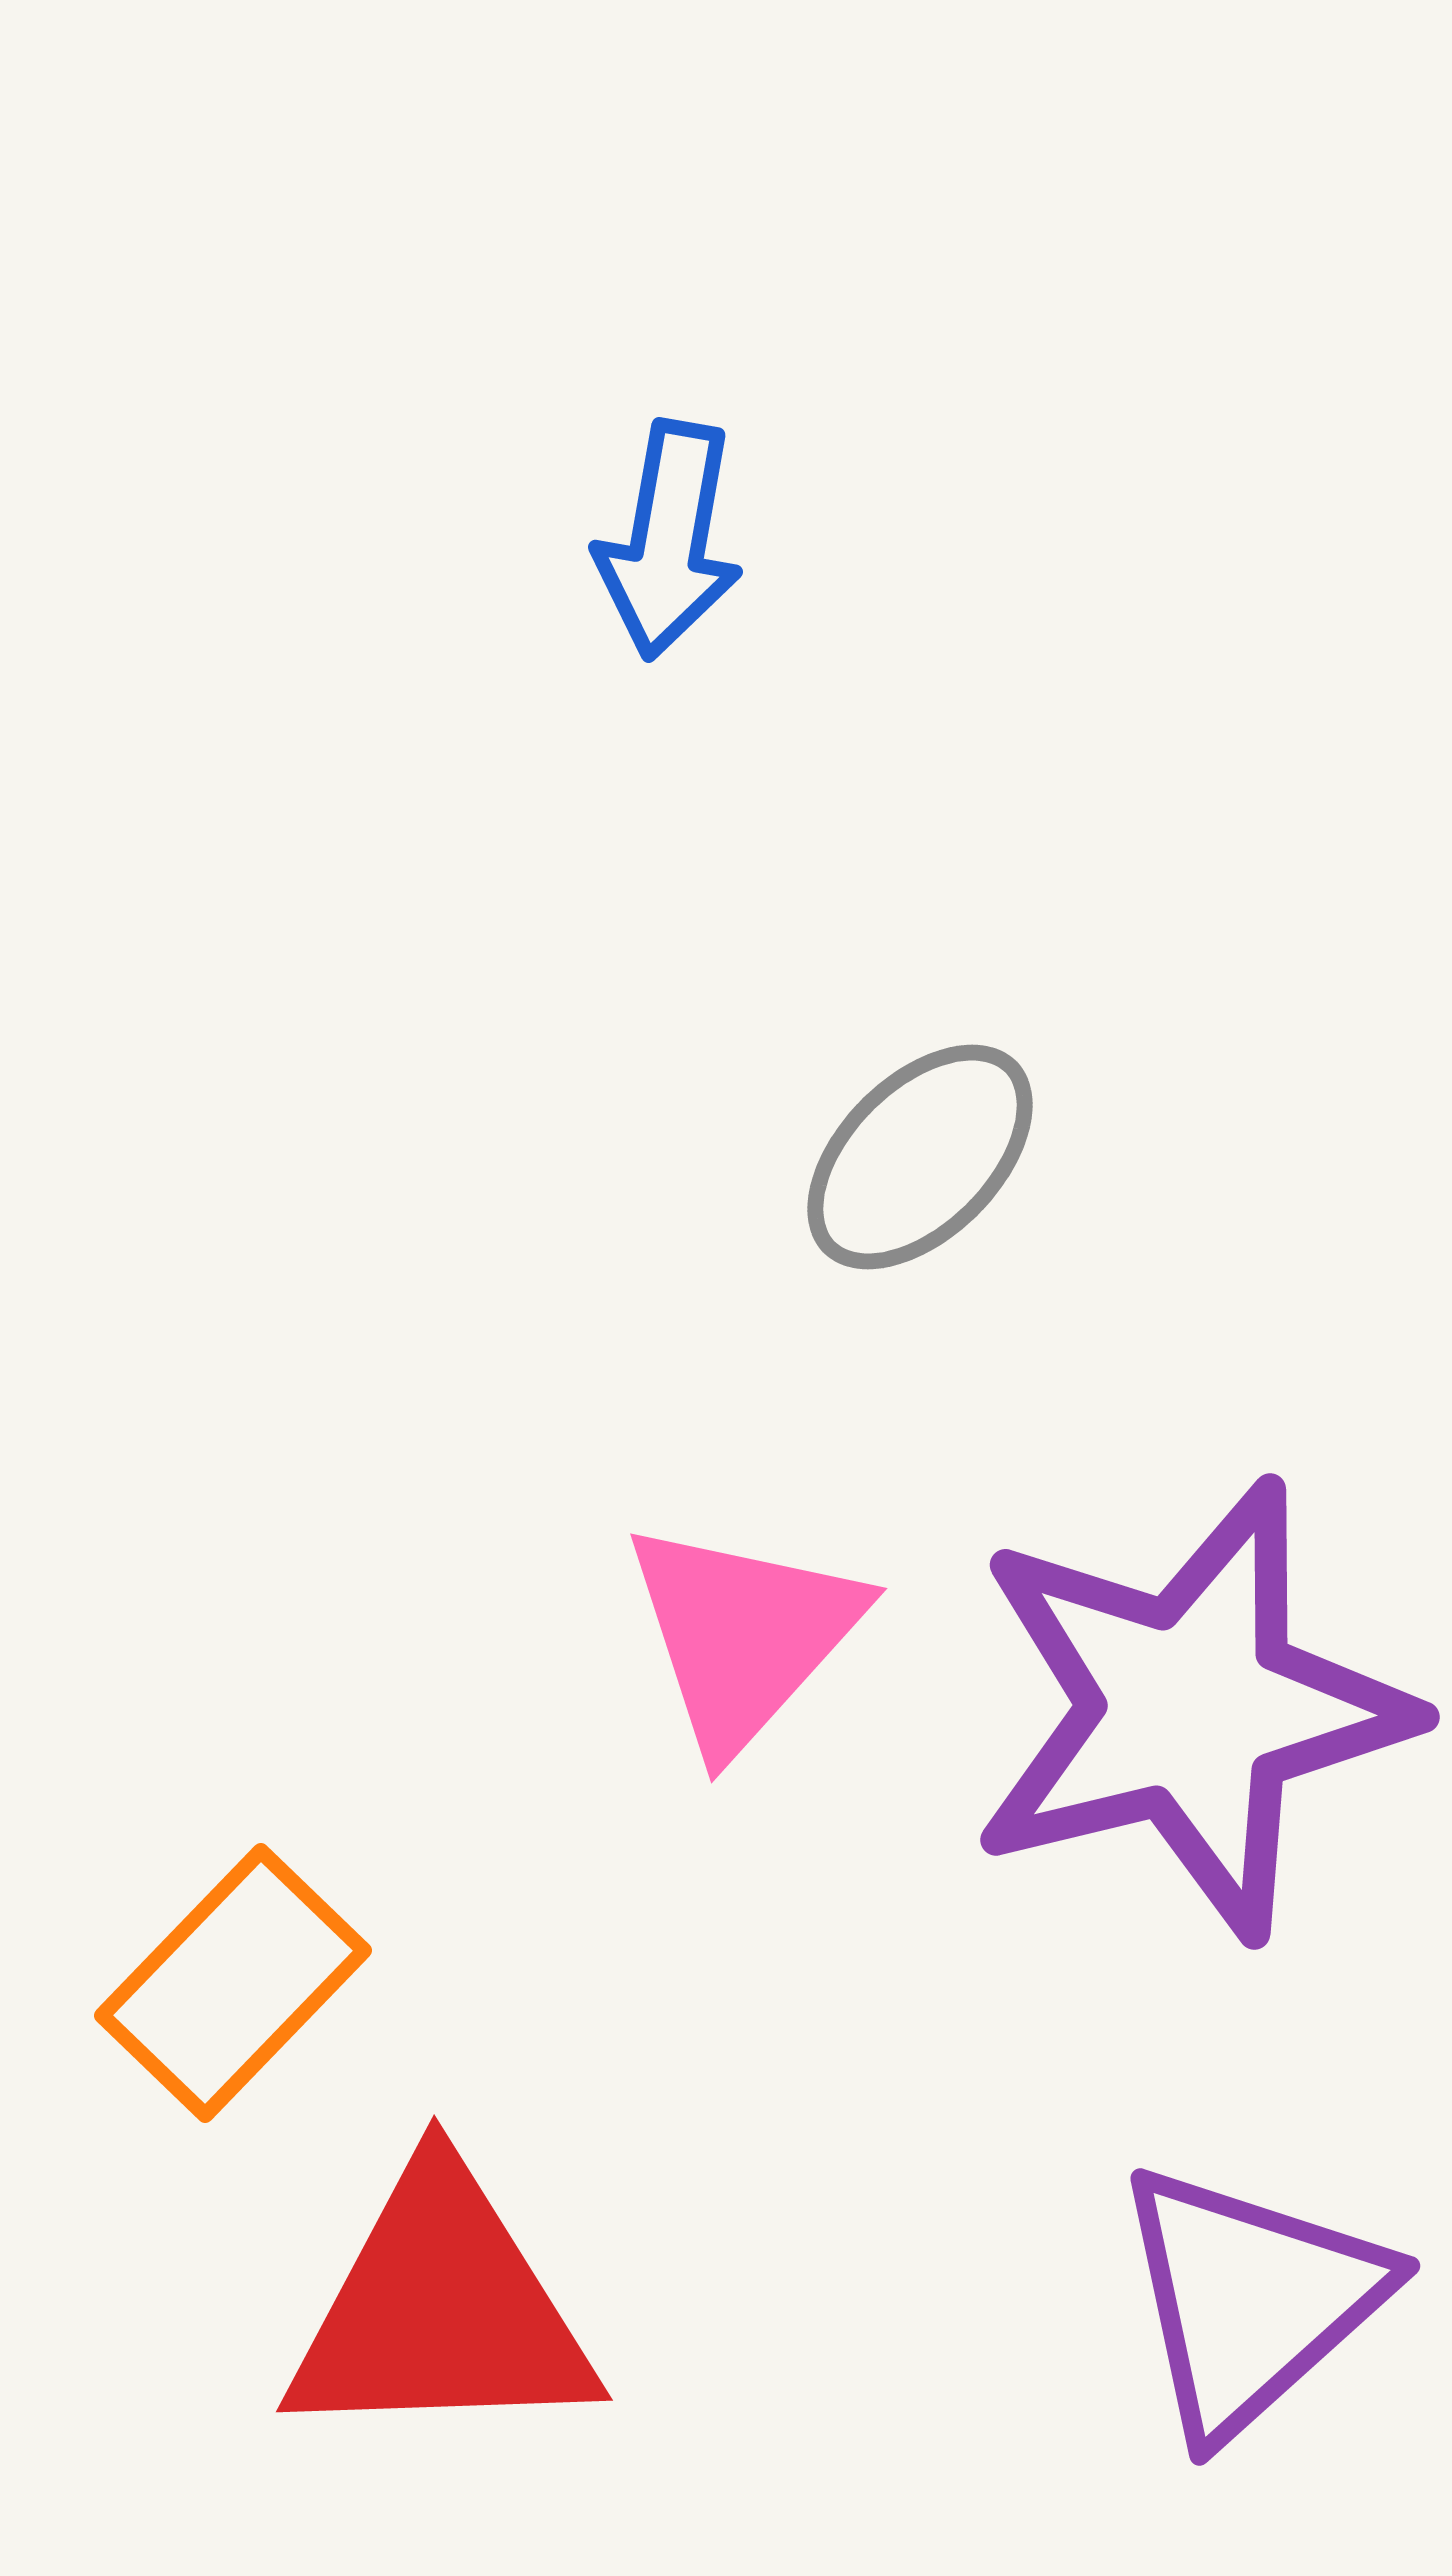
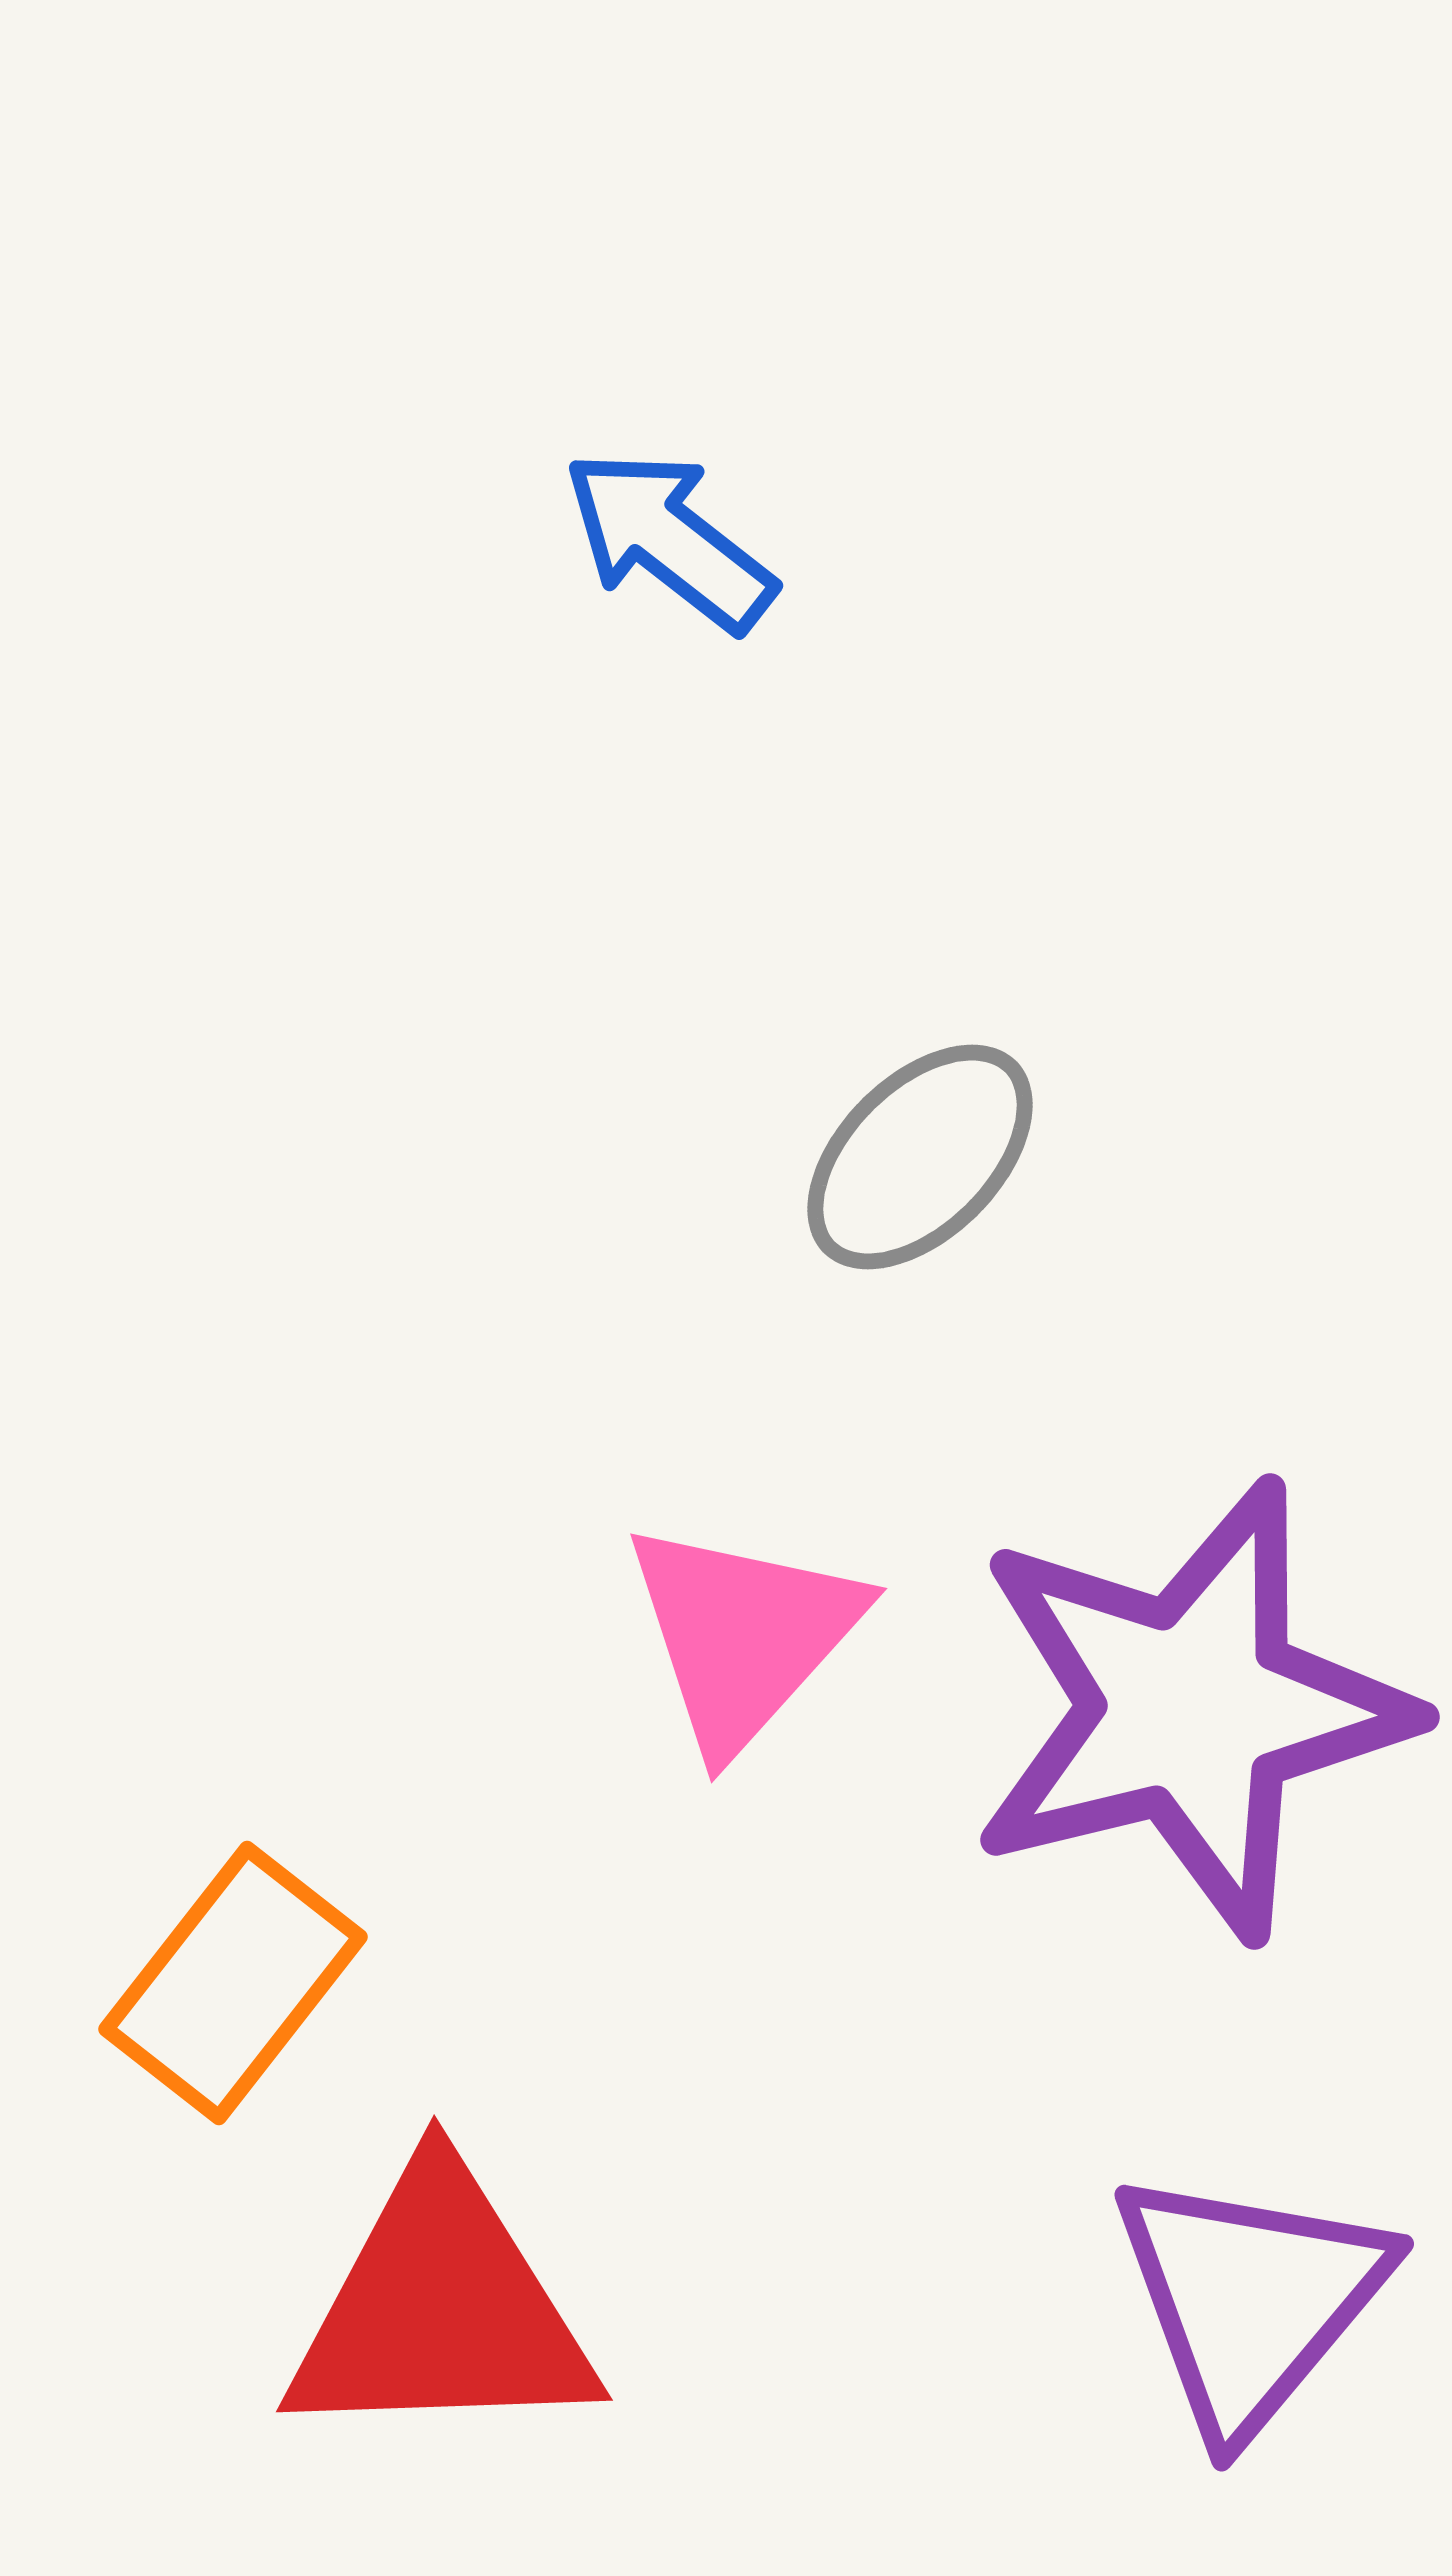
blue arrow: rotated 118 degrees clockwise
orange rectangle: rotated 6 degrees counterclockwise
purple triangle: rotated 8 degrees counterclockwise
